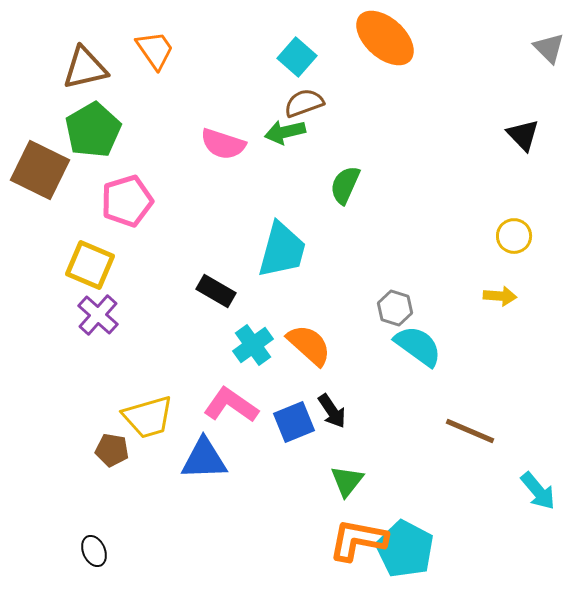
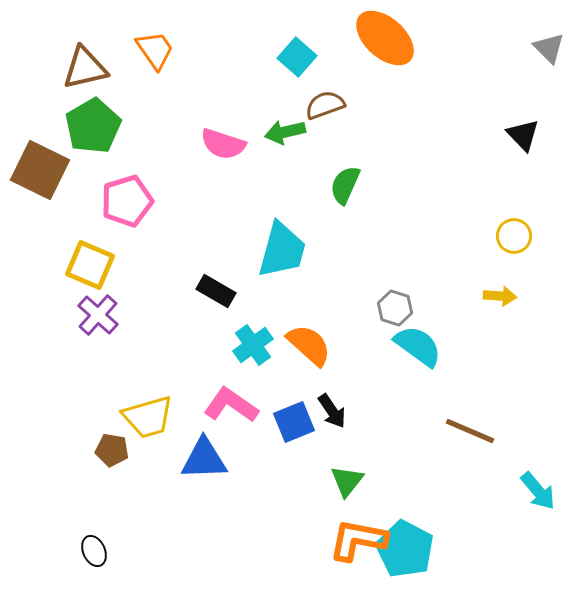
brown semicircle: moved 21 px right, 2 px down
green pentagon: moved 4 px up
